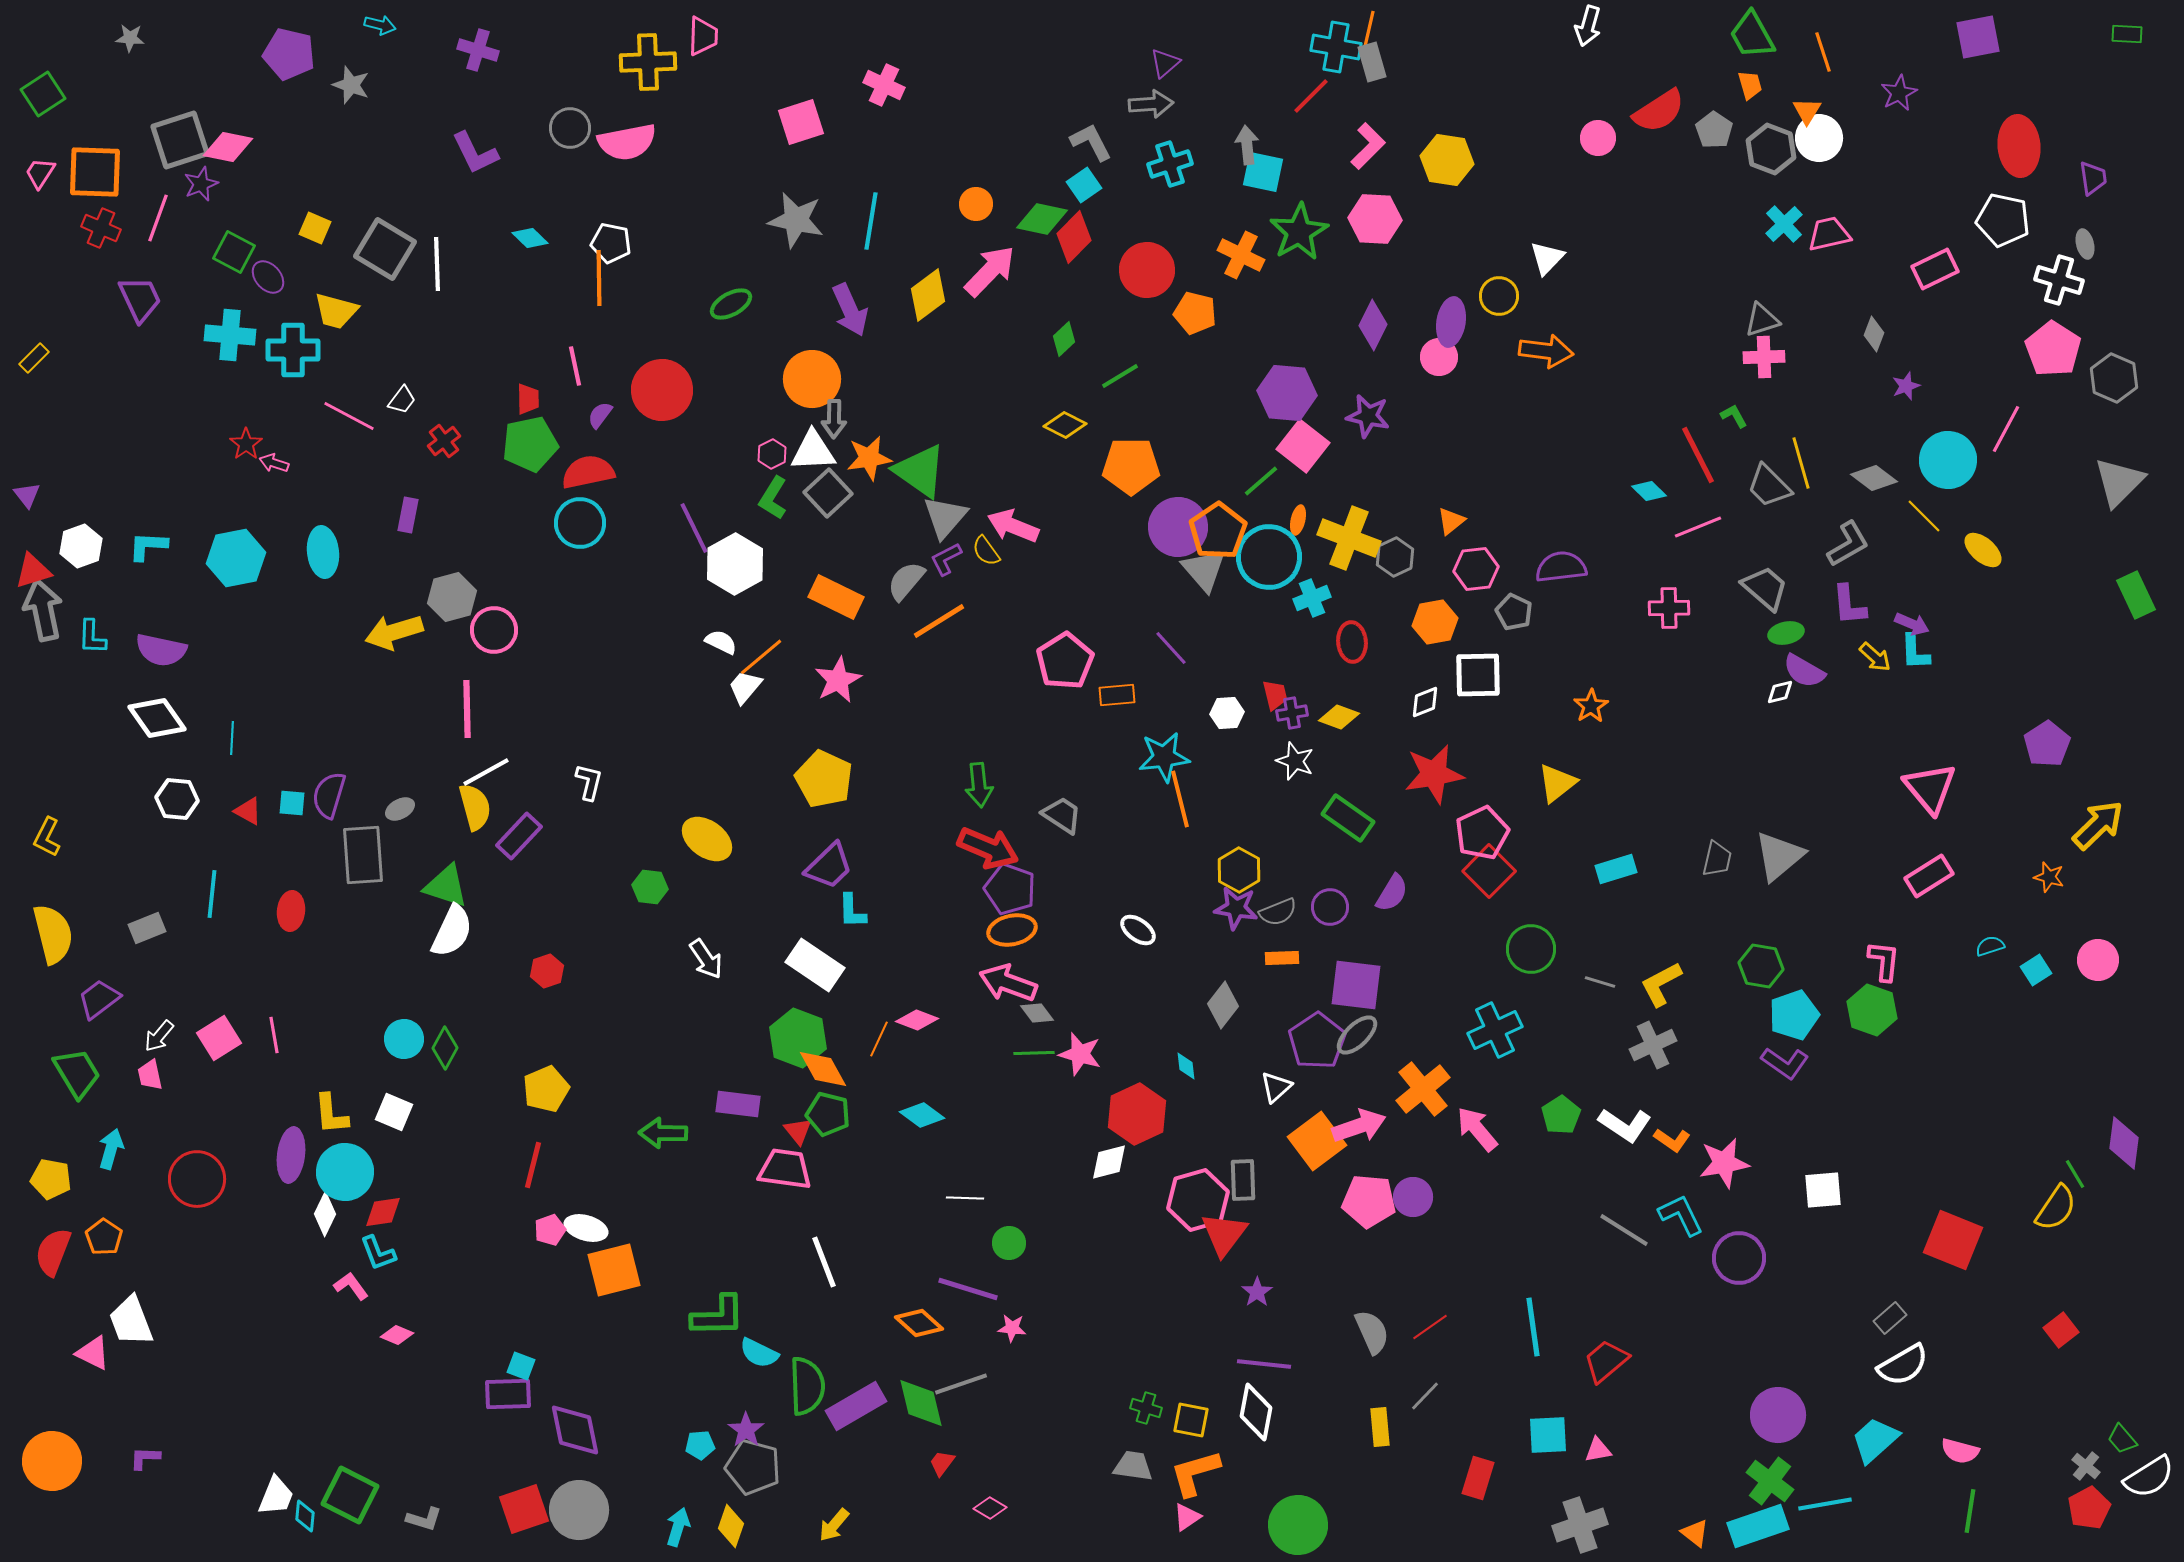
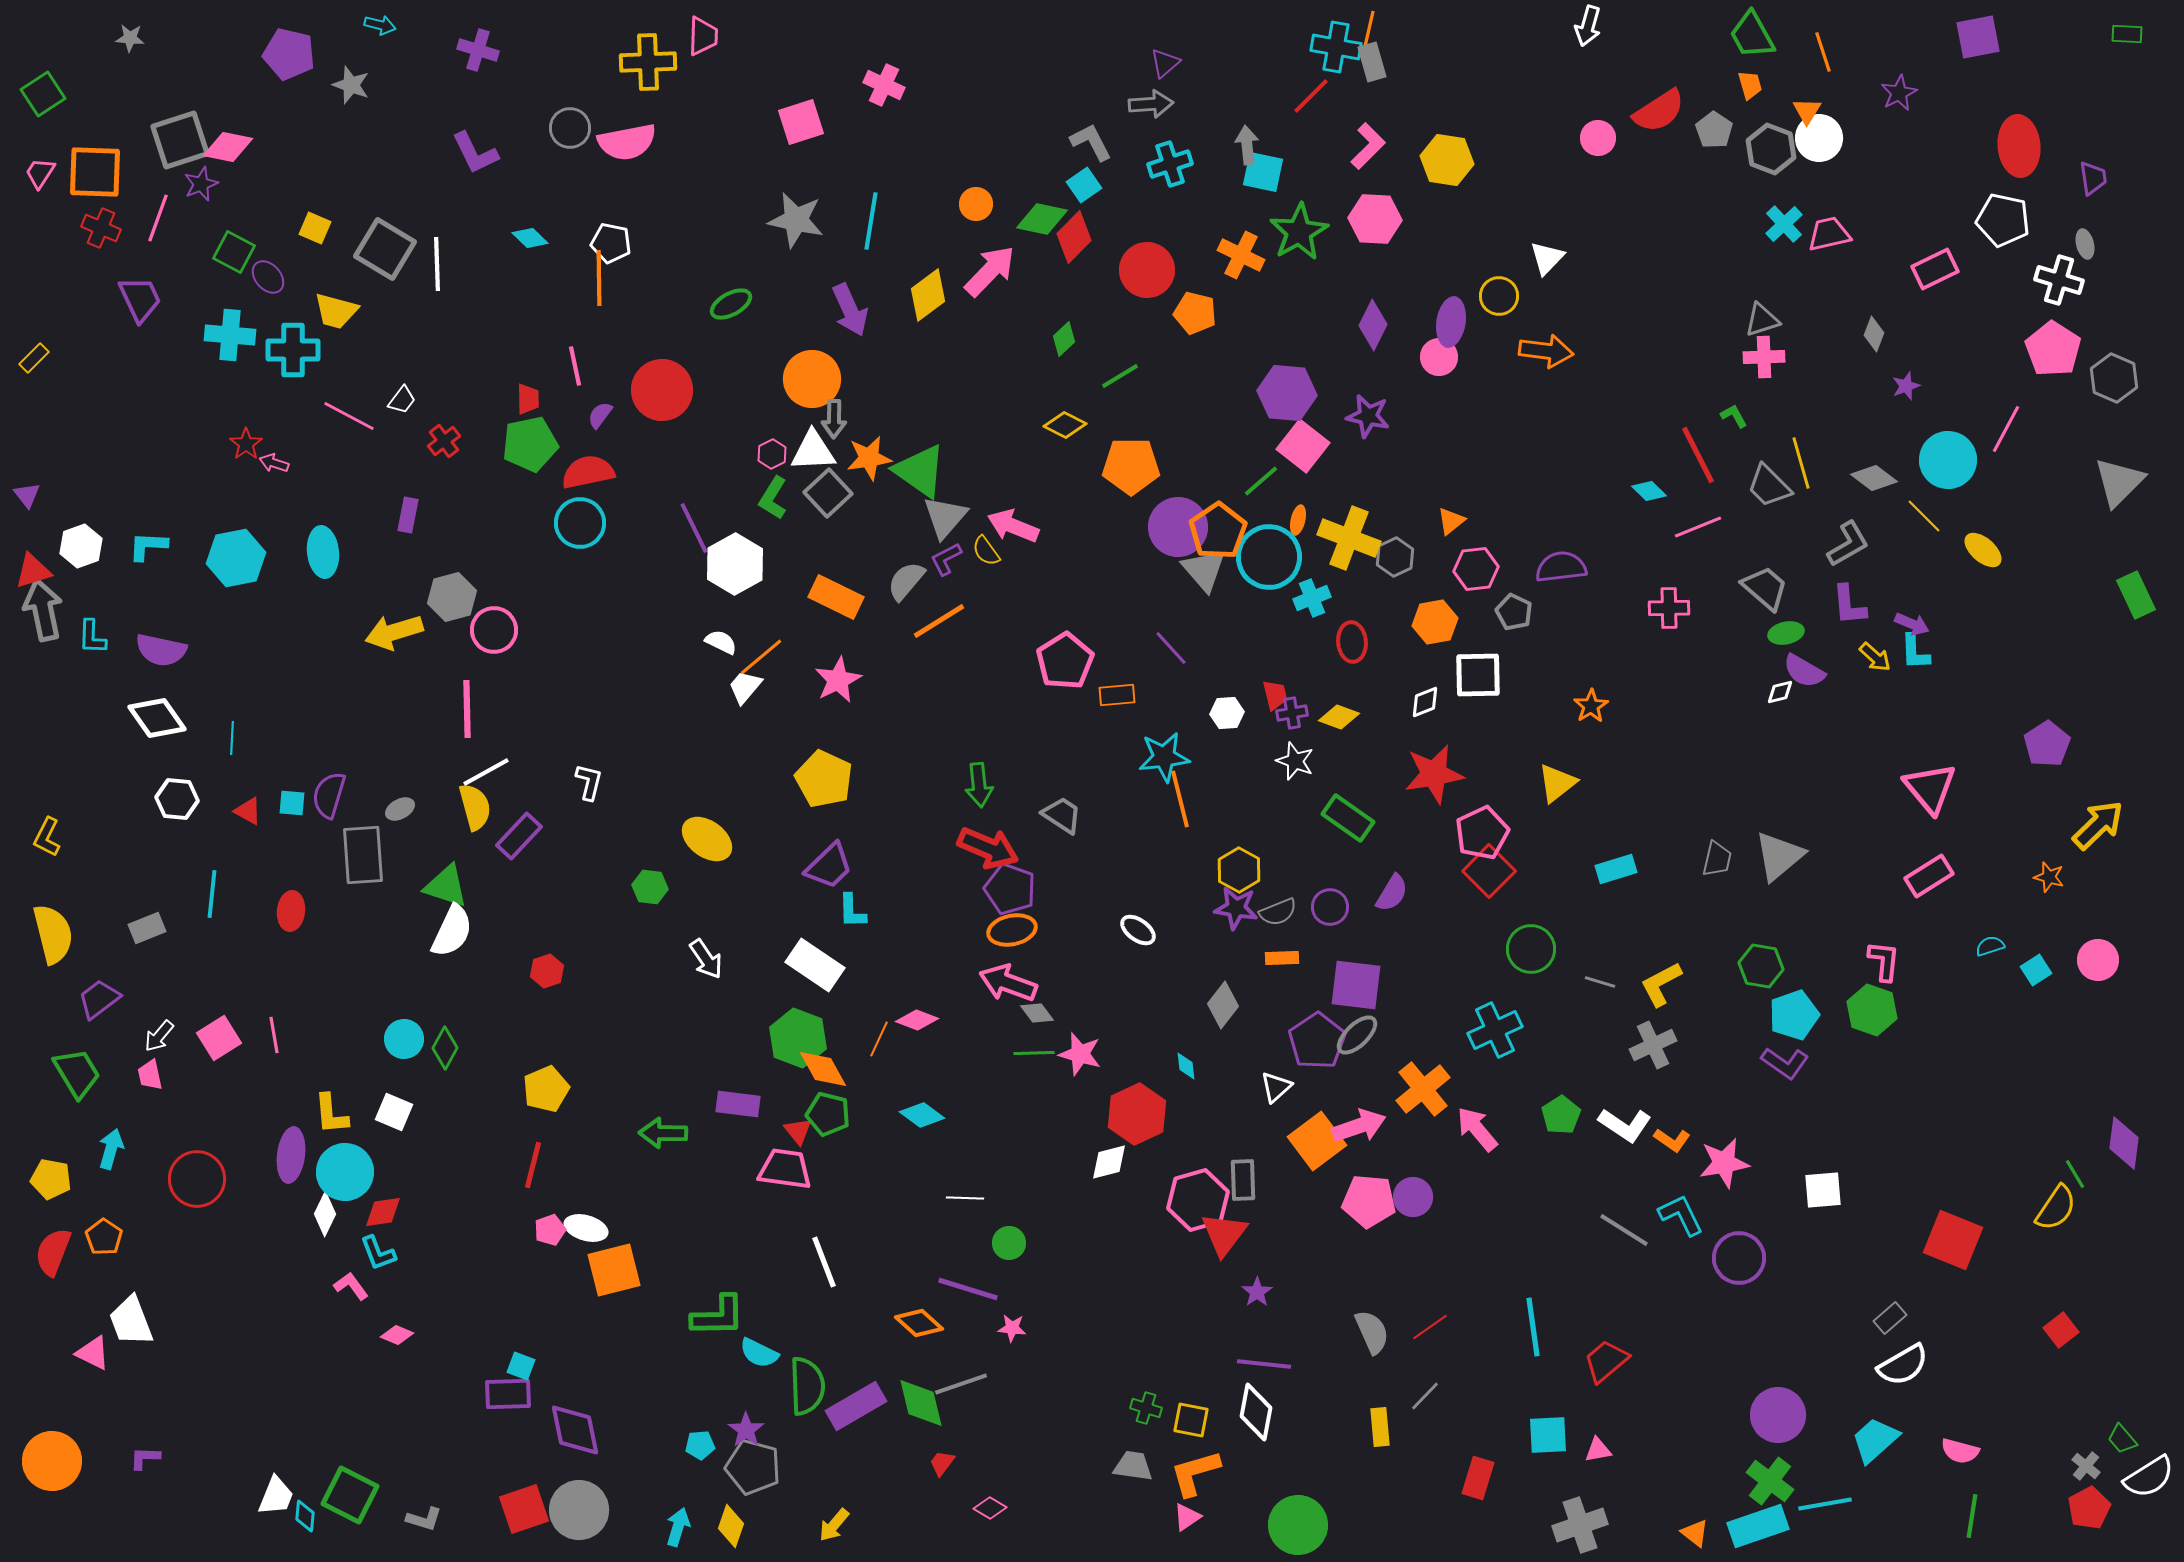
green line at (1970, 1511): moved 2 px right, 5 px down
